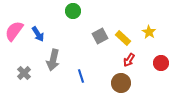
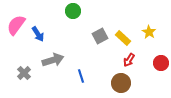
pink semicircle: moved 2 px right, 6 px up
gray arrow: rotated 120 degrees counterclockwise
